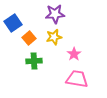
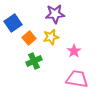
yellow star: moved 3 px left
pink star: moved 3 px up
green cross: rotated 21 degrees counterclockwise
